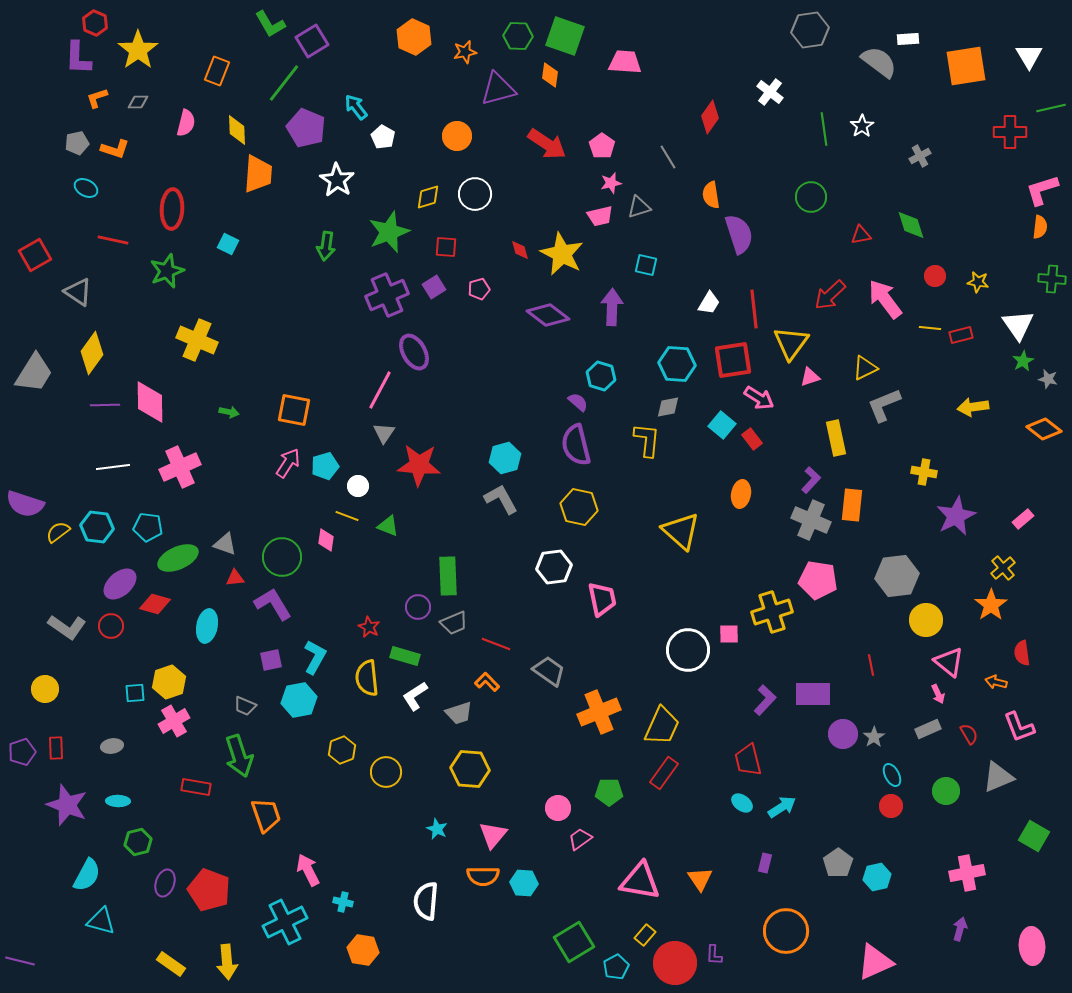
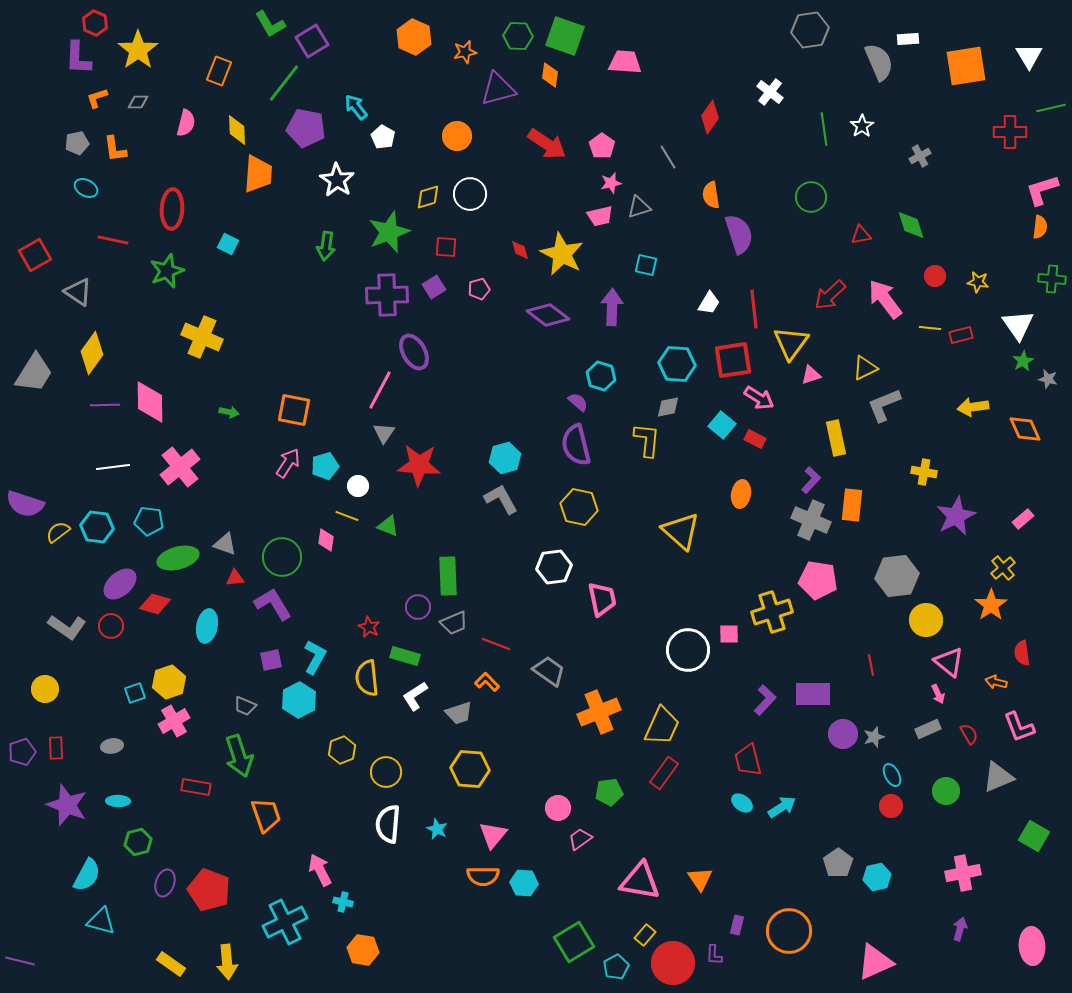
gray semicircle at (879, 62): rotated 30 degrees clockwise
orange rectangle at (217, 71): moved 2 px right
purple pentagon at (306, 128): rotated 12 degrees counterclockwise
orange L-shape at (115, 149): rotated 64 degrees clockwise
white circle at (475, 194): moved 5 px left
purple cross at (387, 295): rotated 21 degrees clockwise
yellow cross at (197, 340): moved 5 px right, 3 px up
pink triangle at (810, 377): moved 1 px right, 2 px up
orange diamond at (1044, 429): moved 19 px left; rotated 28 degrees clockwise
red rectangle at (752, 439): moved 3 px right; rotated 25 degrees counterclockwise
pink cross at (180, 467): rotated 15 degrees counterclockwise
cyan pentagon at (148, 527): moved 1 px right, 6 px up
green ellipse at (178, 558): rotated 9 degrees clockwise
cyan square at (135, 693): rotated 15 degrees counterclockwise
cyan hexagon at (299, 700): rotated 16 degrees counterclockwise
gray star at (874, 737): rotated 15 degrees clockwise
green pentagon at (609, 792): rotated 8 degrees counterclockwise
purple rectangle at (765, 863): moved 28 px left, 62 px down
pink arrow at (308, 870): moved 12 px right
pink cross at (967, 873): moved 4 px left
white semicircle at (426, 901): moved 38 px left, 77 px up
orange circle at (786, 931): moved 3 px right
red circle at (675, 963): moved 2 px left
